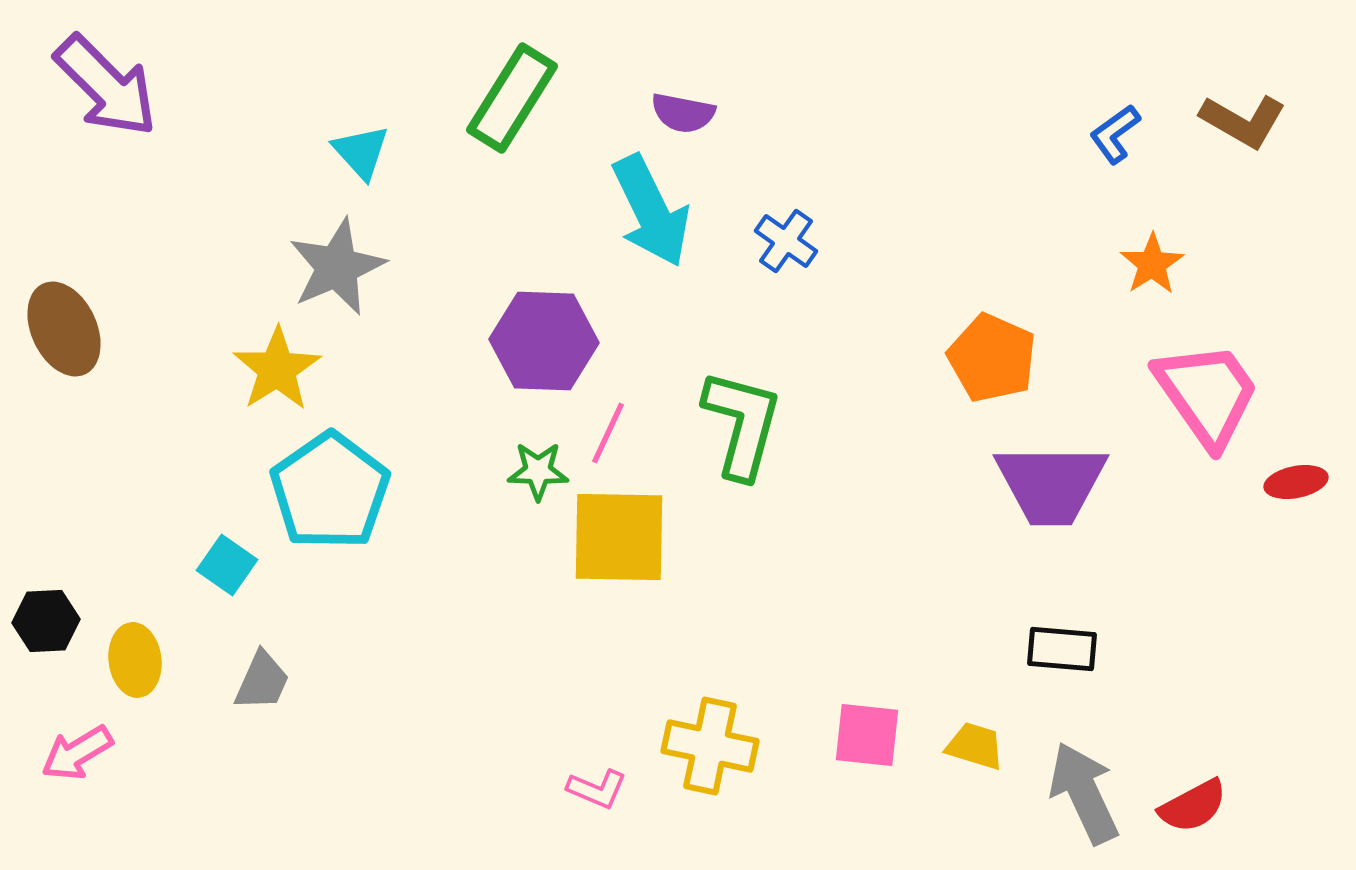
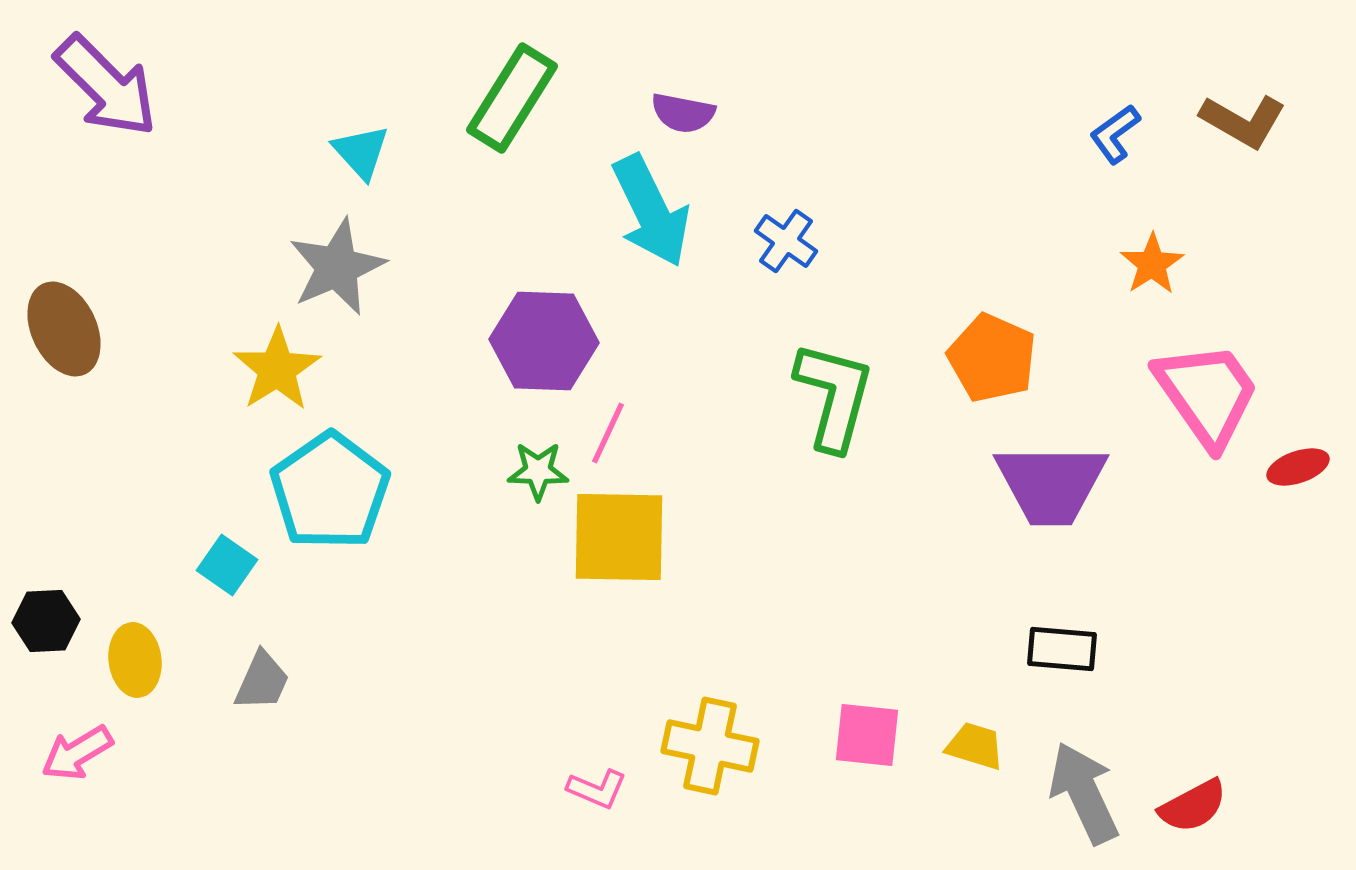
green L-shape: moved 92 px right, 28 px up
red ellipse: moved 2 px right, 15 px up; rotated 8 degrees counterclockwise
